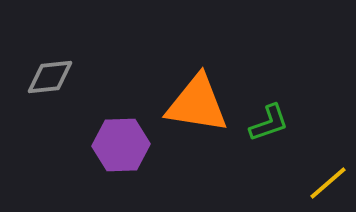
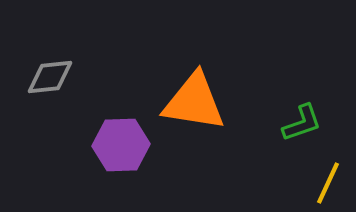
orange triangle: moved 3 px left, 2 px up
green L-shape: moved 33 px right
yellow line: rotated 24 degrees counterclockwise
